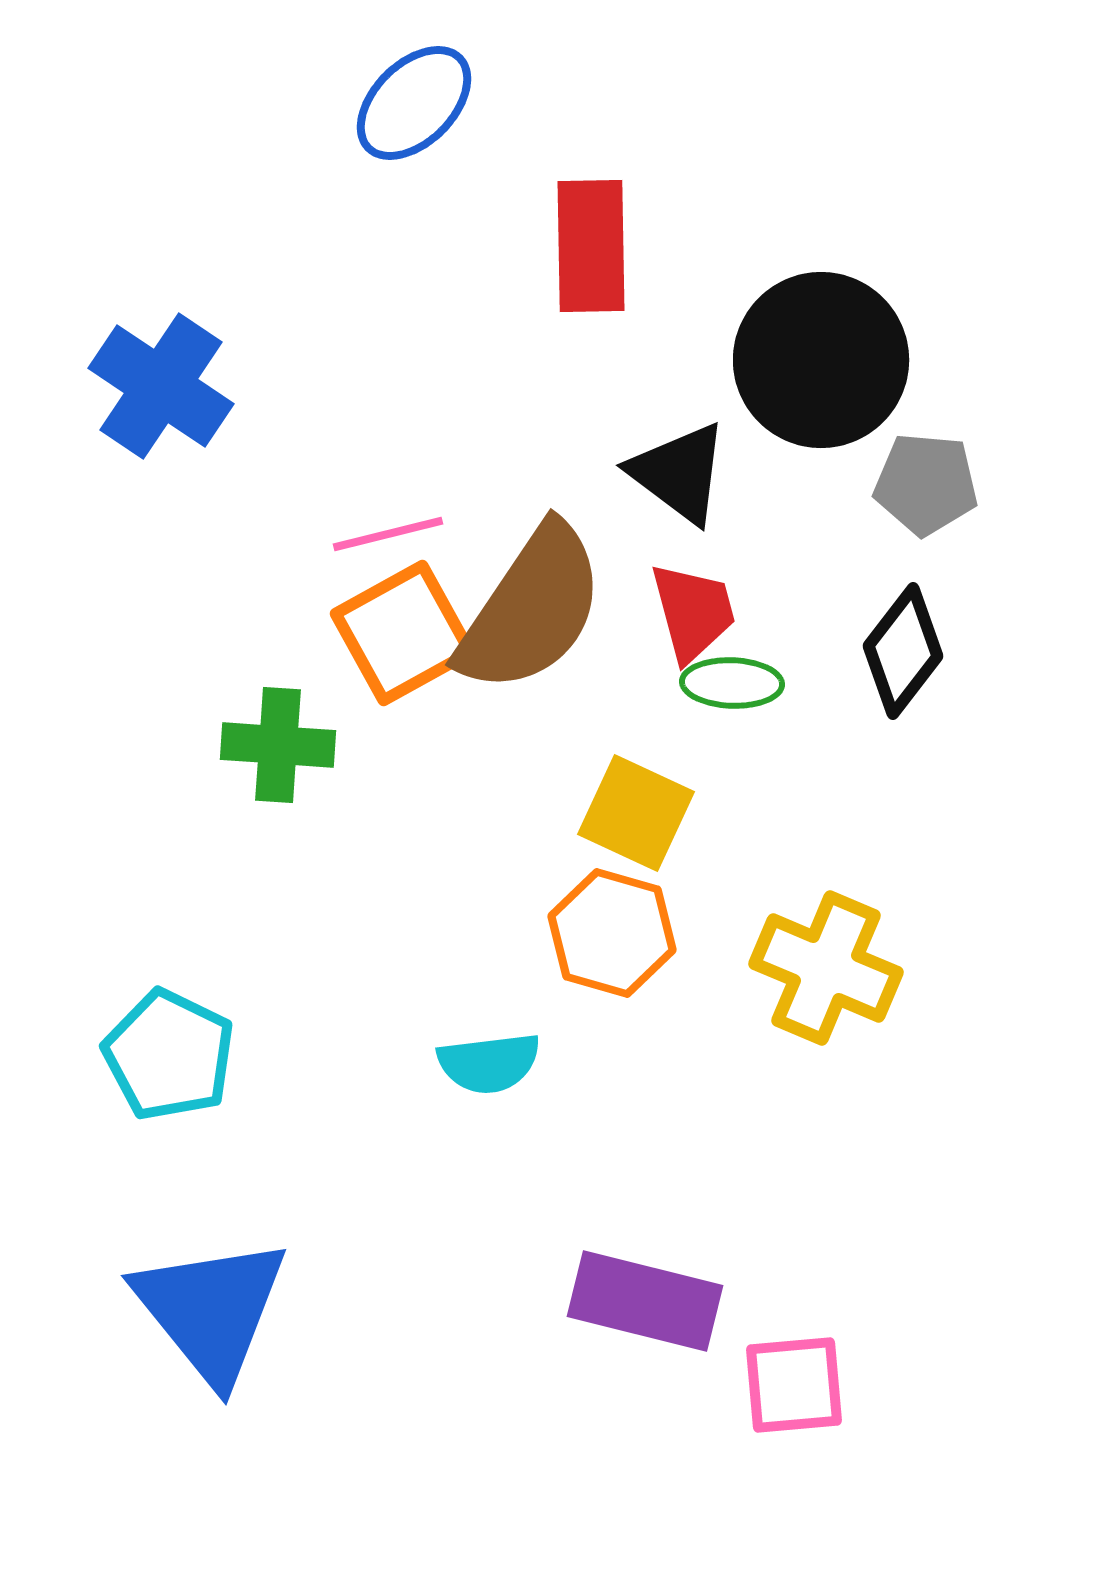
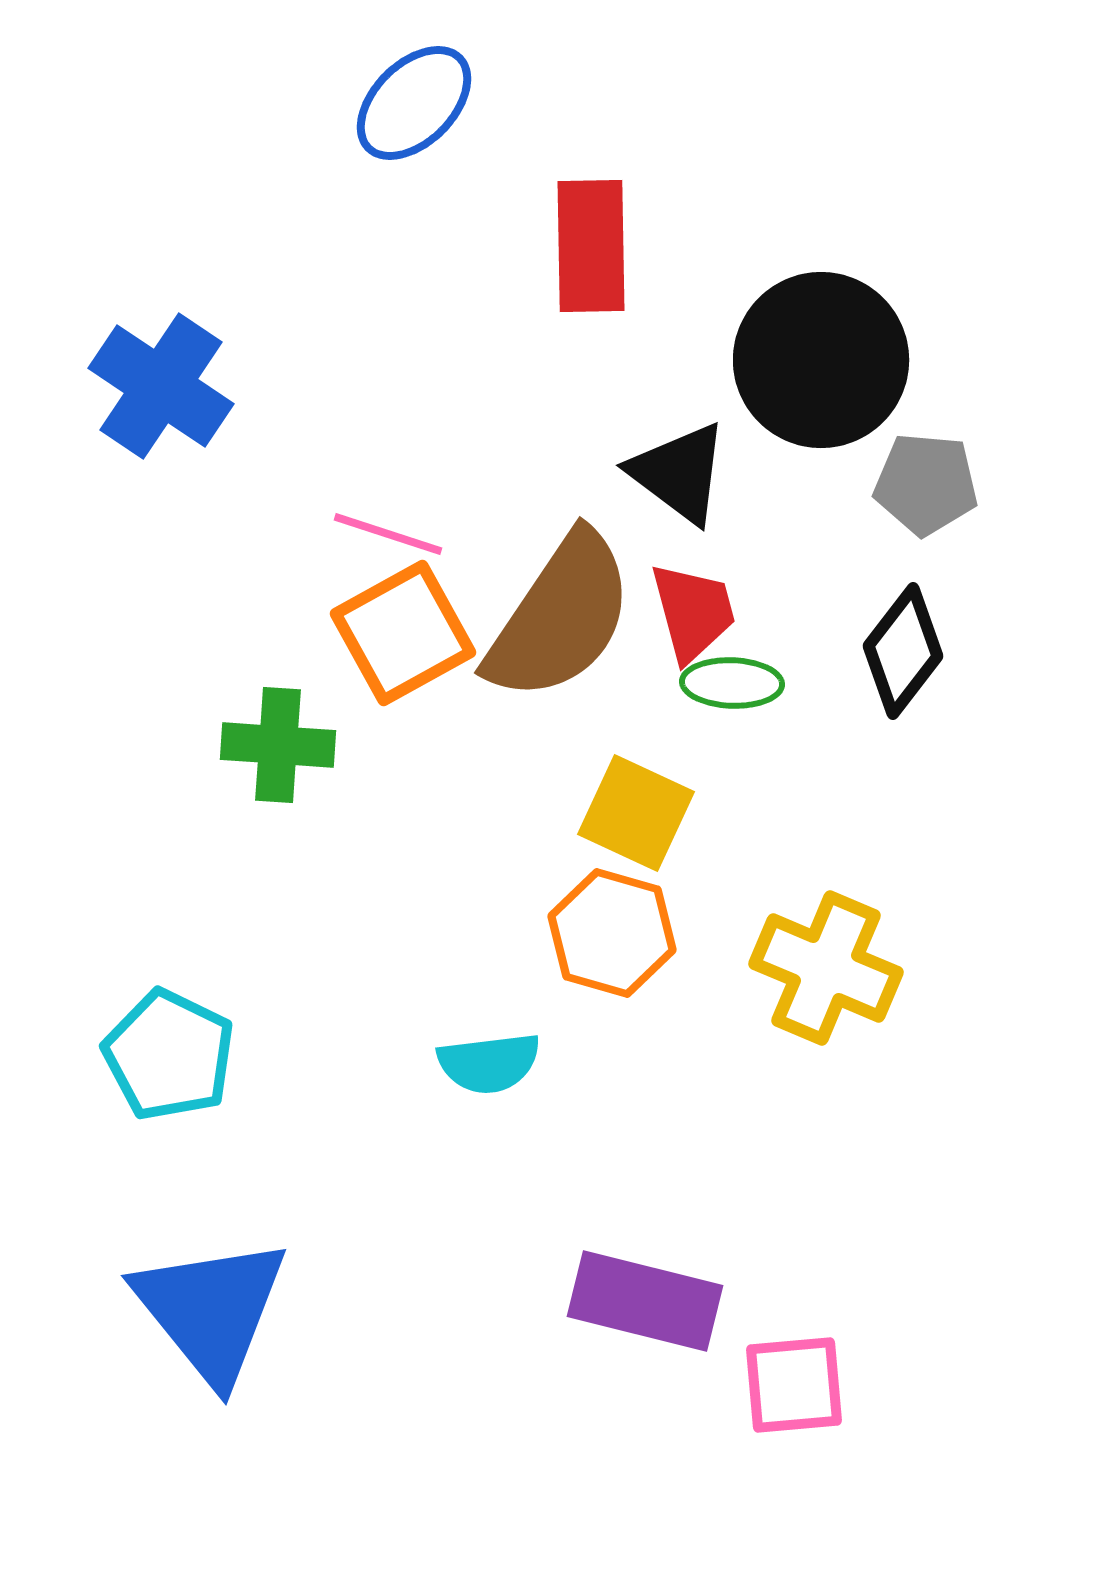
pink line: rotated 32 degrees clockwise
brown semicircle: moved 29 px right, 8 px down
